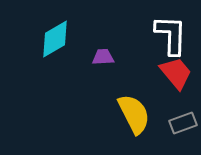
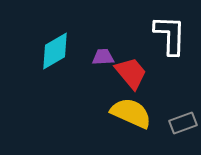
white L-shape: moved 1 px left
cyan diamond: moved 12 px down
red trapezoid: moved 45 px left
yellow semicircle: moved 3 px left, 1 px up; rotated 39 degrees counterclockwise
